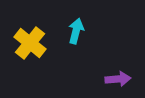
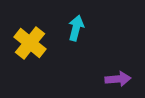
cyan arrow: moved 3 px up
